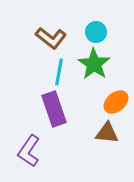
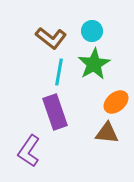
cyan circle: moved 4 px left, 1 px up
green star: rotated 8 degrees clockwise
purple rectangle: moved 1 px right, 3 px down
